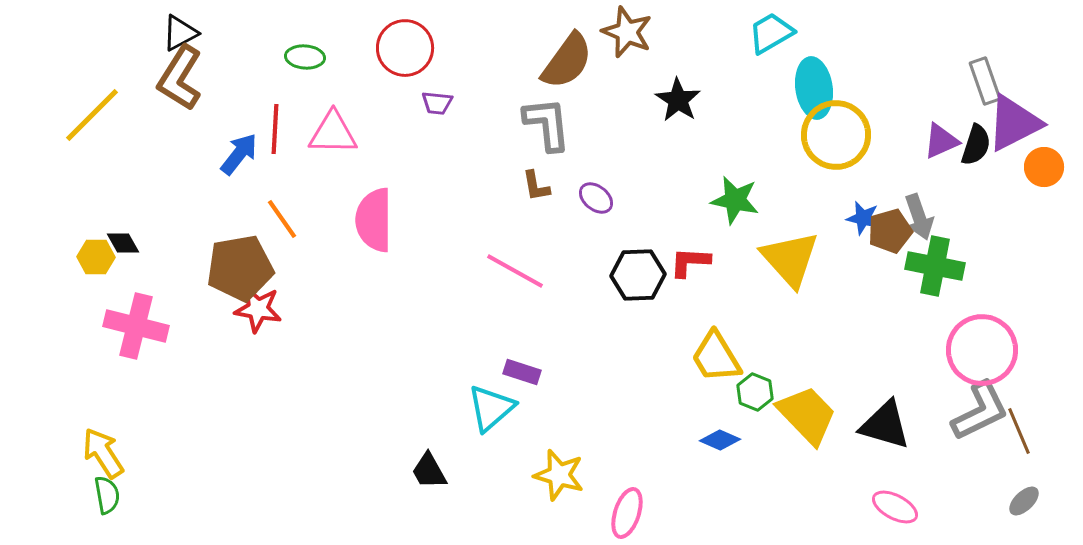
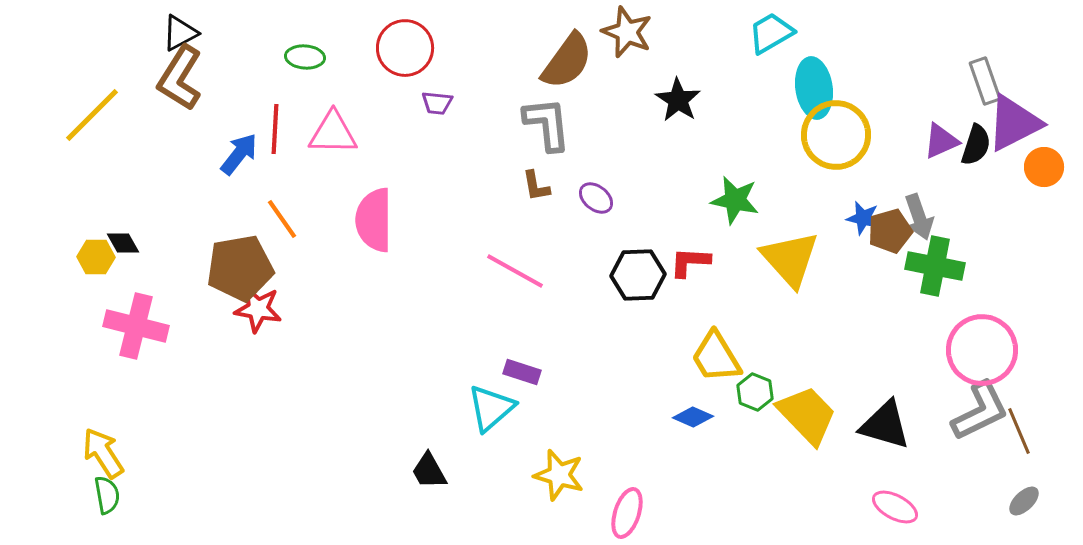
blue diamond at (720, 440): moved 27 px left, 23 px up
